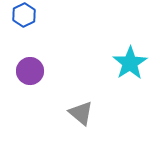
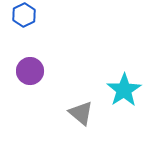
cyan star: moved 6 px left, 27 px down
